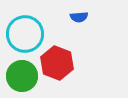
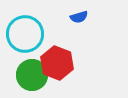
blue semicircle: rotated 12 degrees counterclockwise
green circle: moved 10 px right, 1 px up
